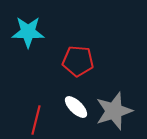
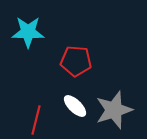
red pentagon: moved 2 px left
white ellipse: moved 1 px left, 1 px up
gray star: moved 1 px up
